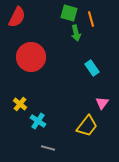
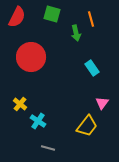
green square: moved 17 px left, 1 px down
